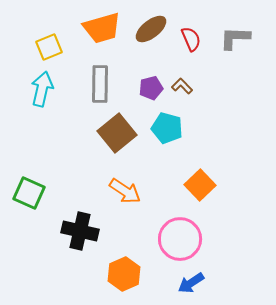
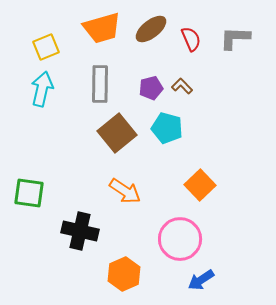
yellow square: moved 3 px left
green square: rotated 16 degrees counterclockwise
blue arrow: moved 10 px right, 3 px up
